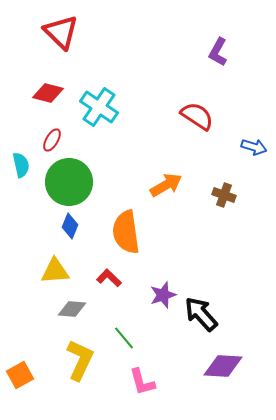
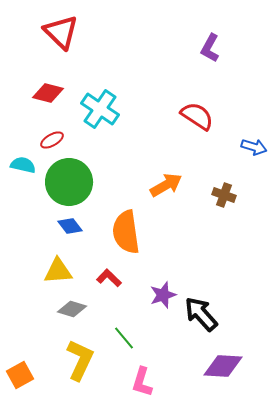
purple L-shape: moved 8 px left, 4 px up
cyan cross: moved 1 px right, 2 px down
red ellipse: rotated 30 degrees clockwise
cyan semicircle: moved 2 px right; rotated 65 degrees counterclockwise
blue diamond: rotated 60 degrees counterclockwise
yellow triangle: moved 3 px right
gray diamond: rotated 12 degrees clockwise
pink L-shape: rotated 32 degrees clockwise
